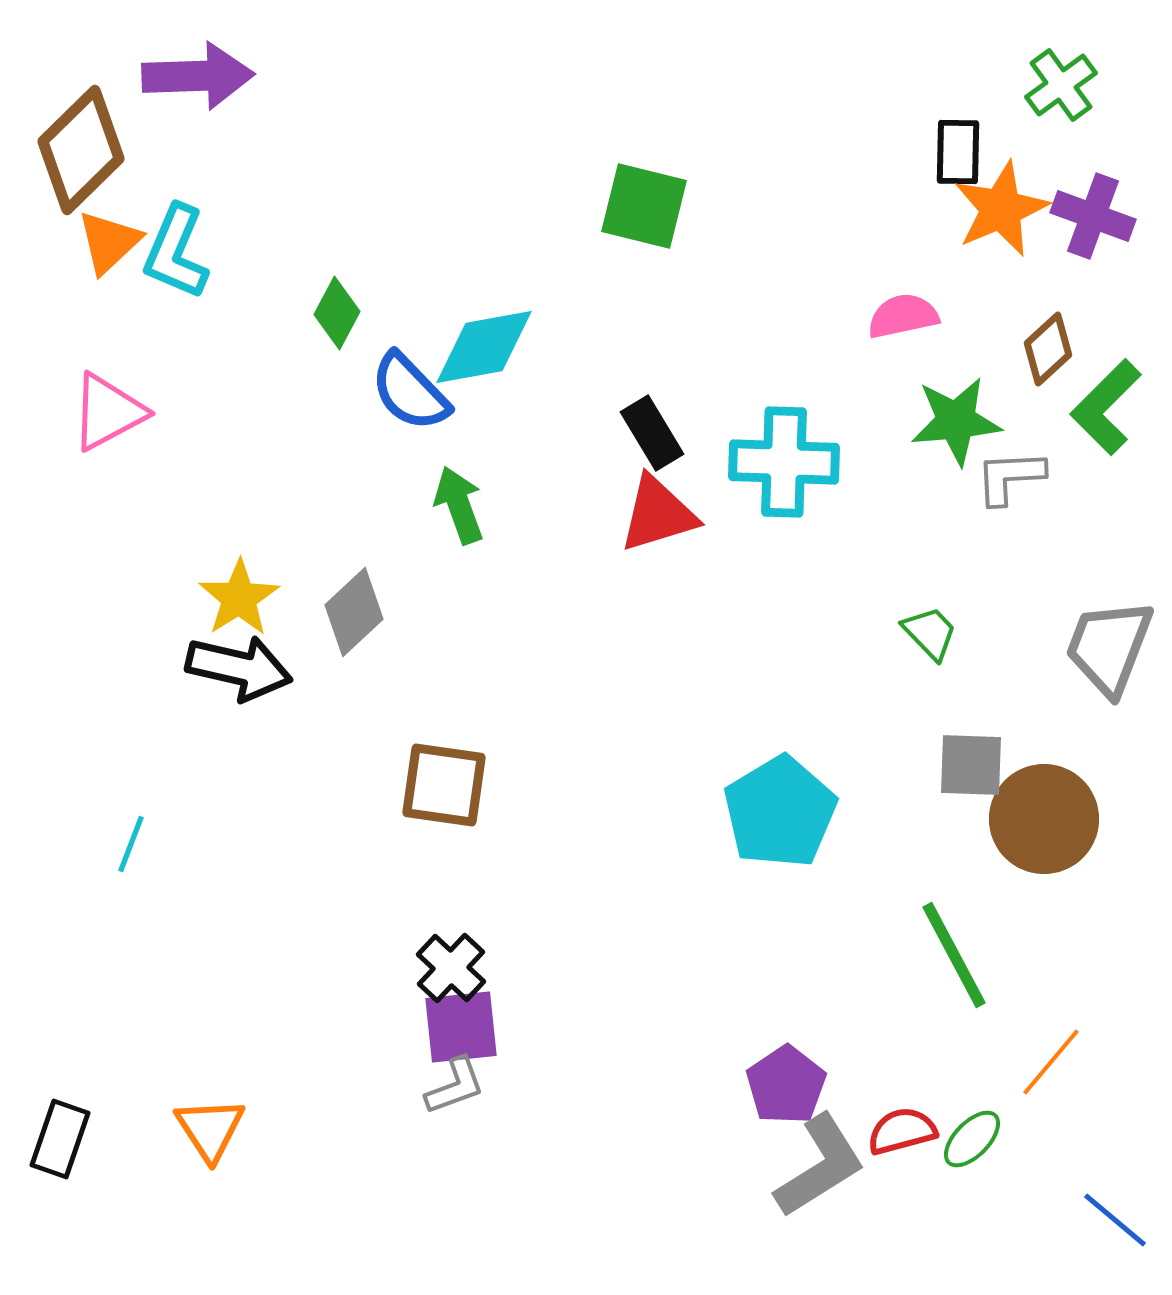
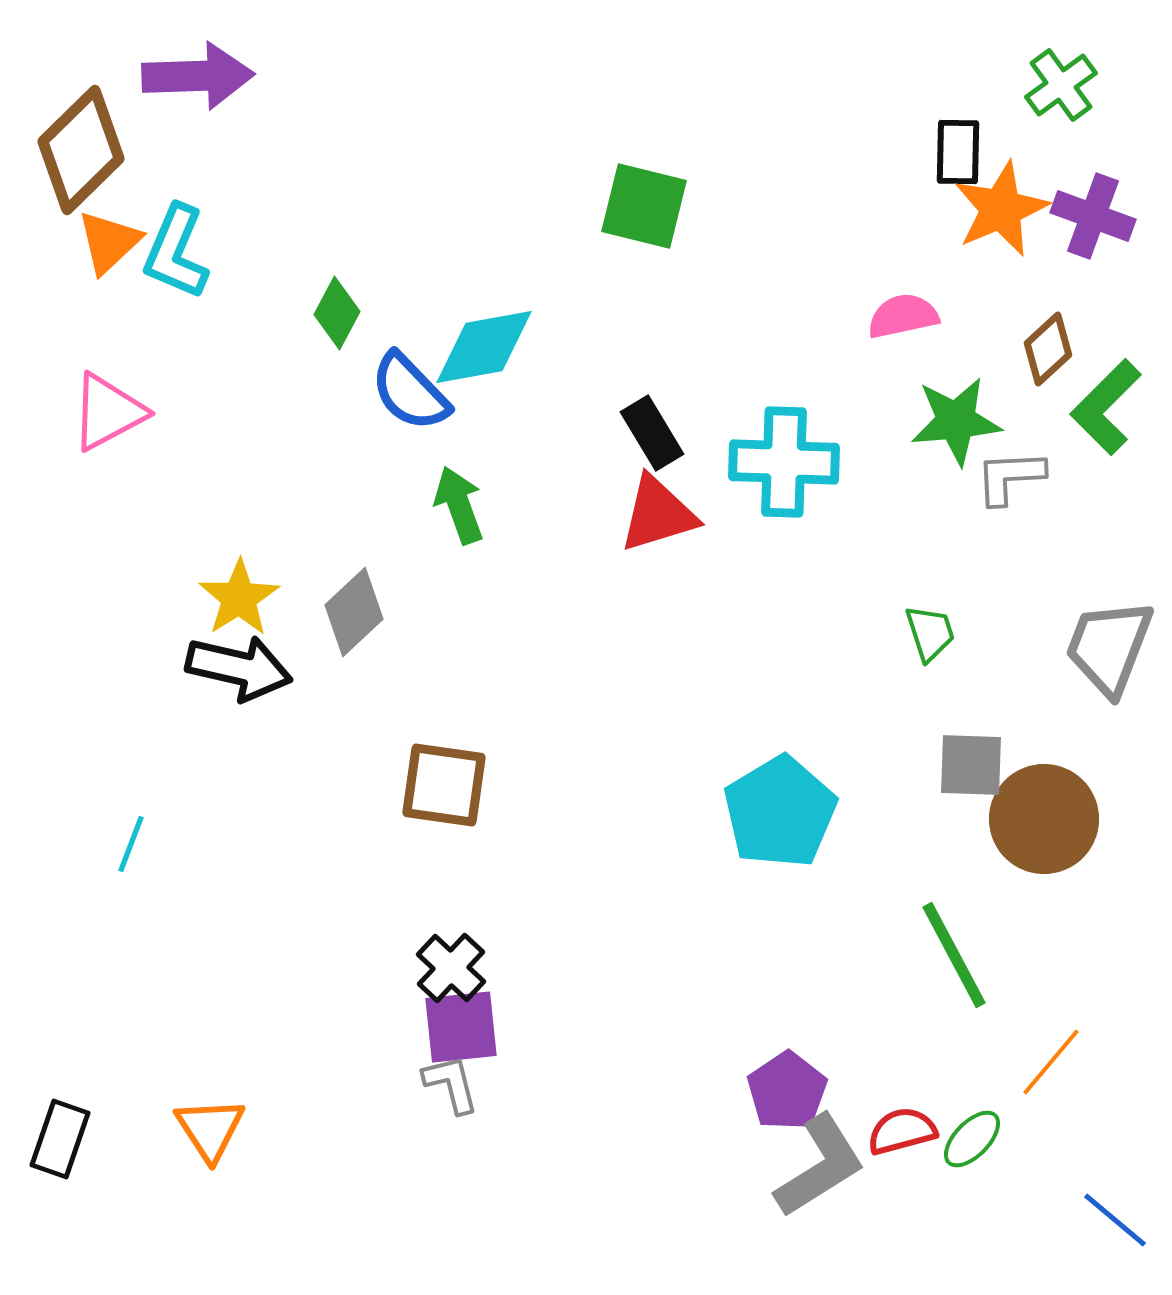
green trapezoid at (930, 633): rotated 26 degrees clockwise
purple pentagon at (786, 1085): moved 1 px right, 6 px down
gray L-shape at (455, 1086): moved 4 px left, 2 px up; rotated 84 degrees counterclockwise
